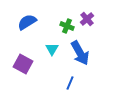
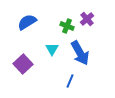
purple square: rotated 18 degrees clockwise
blue line: moved 2 px up
